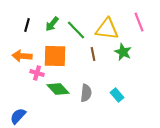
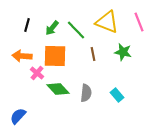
green arrow: moved 4 px down
yellow triangle: moved 7 px up; rotated 15 degrees clockwise
green star: rotated 12 degrees counterclockwise
pink cross: rotated 24 degrees clockwise
